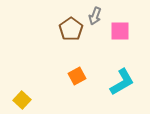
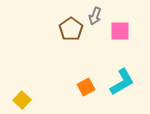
orange square: moved 9 px right, 11 px down
